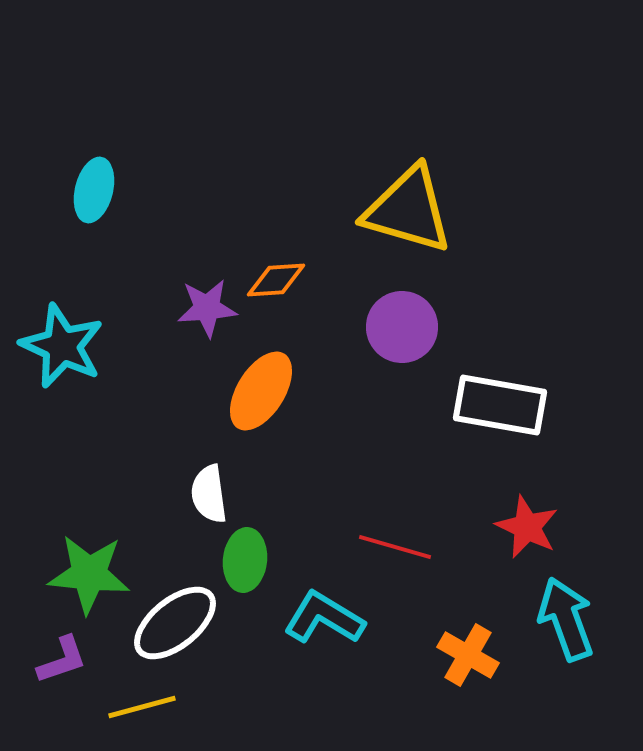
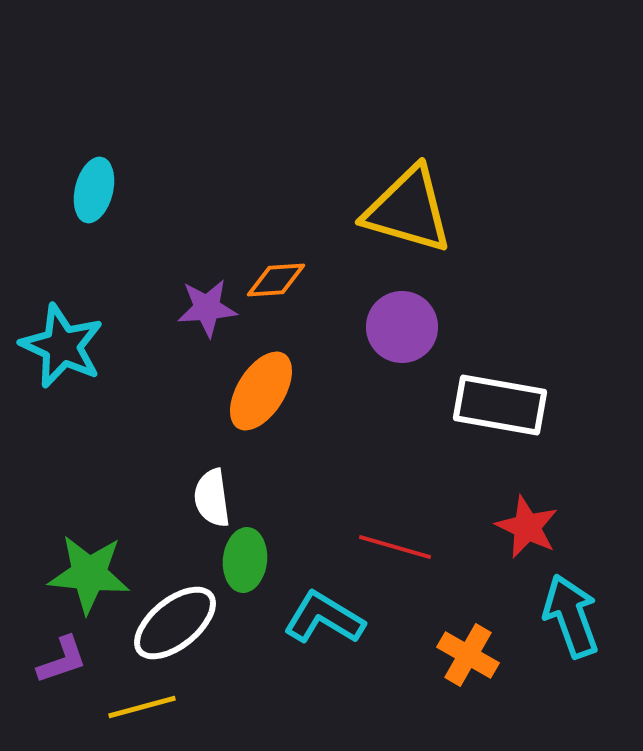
white semicircle: moved 3 px right, 4 px down
cyan arrow: moved 5 px right, 3 px up
